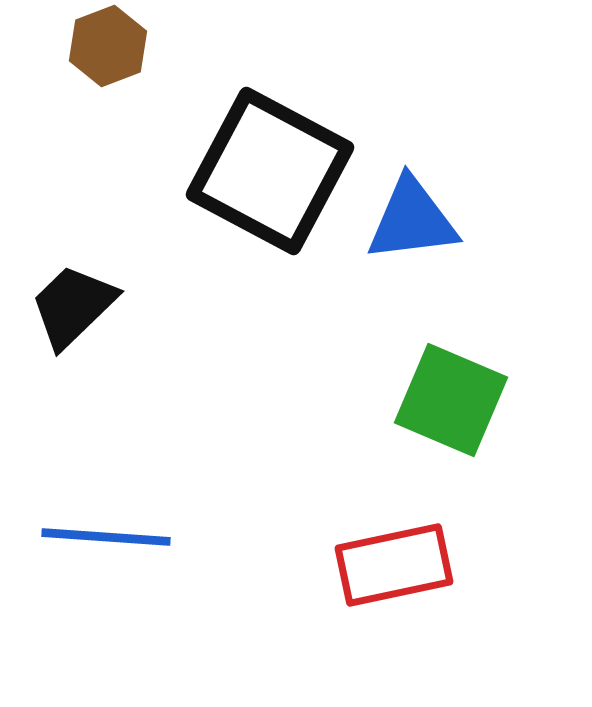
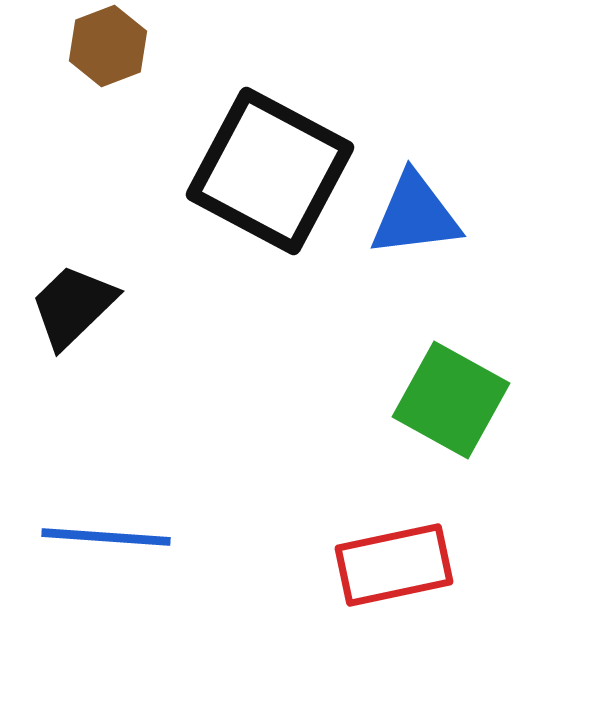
blue triangle: moved 3 px right, 5 px up
green square: rotated 6 degrees clockwise
